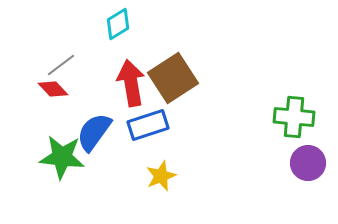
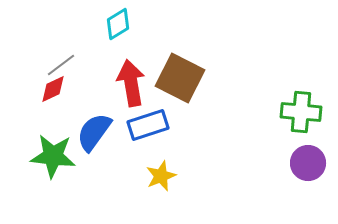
brown square: moved 7 px right; rotated 30 degrees counterclockwise
red diamond: rotated 72 degrees counterclockwise
green cross: moved 7 px right, 5 px up
green star: moved 9 px left, 1 px up
